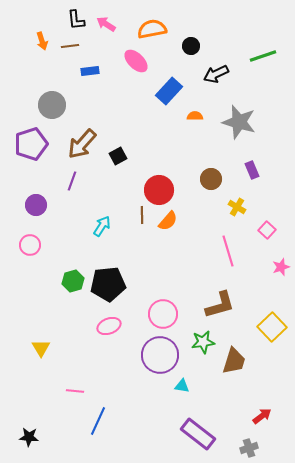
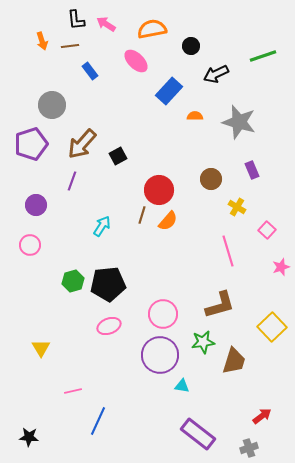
blue rectangle at (90, 71): rotated 60 degrees clockwise
brown line at (142, 215): rotated 18 degrees clockwise
pink line at (75, 391): moved 2 px left; rotated 18 degrees counterclockwise
